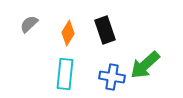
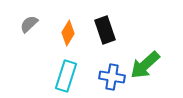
cyan rectangle: moved 1 px right, 2 px down; rotated 12 degrees clockwise
